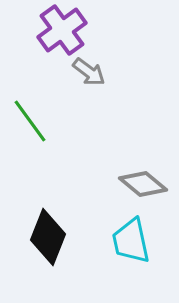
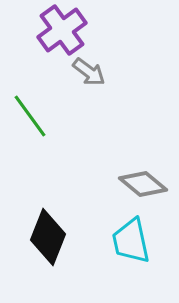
green line: moved 5 px up
